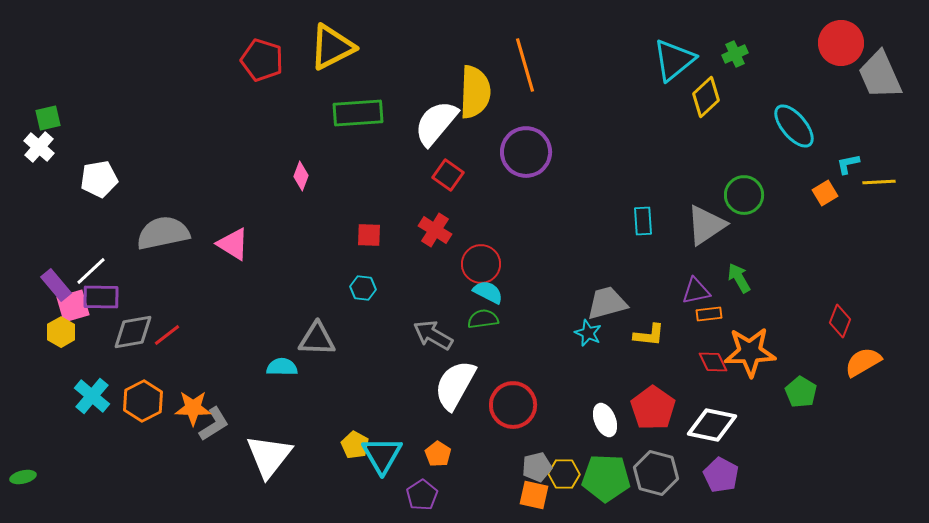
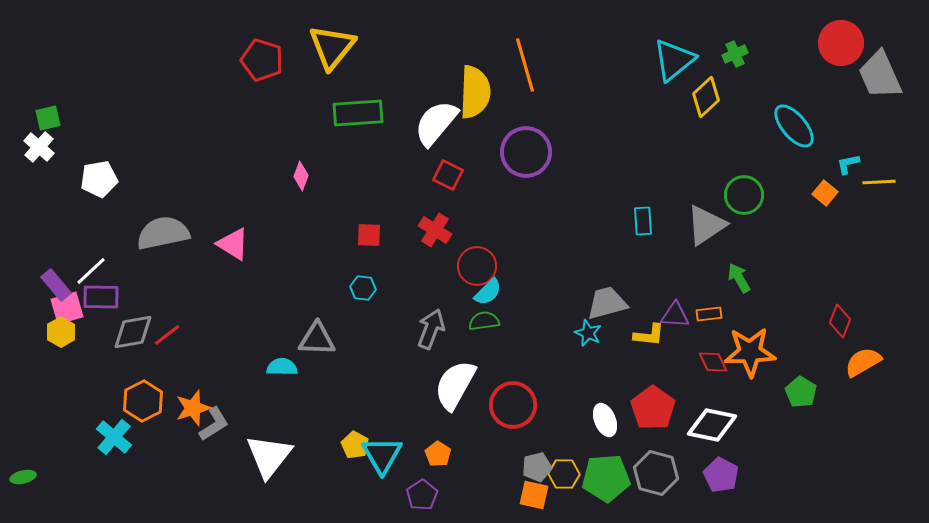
yellow triangle at (332, 47): rotated 24 degrees counterclockwise
red square at (448, 175): rotated 8 degrees counterclockwise
orange square at (825, 193): rotated 20 degrees counterclockwise
red circle at (481, 264): moved 4 px left, 2 px down
purple triangle at (696, 291): moved 21 px left, 24 px down; rotated 16 degrees clockwise
cyan semicircle at (488, 292): rotated 108 degrees clockwise
pink square at (73, 306): moved 6 px left, 2 px down
green semicircle at (483, 319): moved 1 px right, 2 px down
gray arrow at (433, 335): moved 2 px left, 6 px up; rotated 81 degrees clockwise
cyan cross at (92, 396): moved 22 px right, 41 px down
orange star at (193, 408): rotated 18 degrees counterclockwise
green pentagon at (606, 478): rotated 6 degrees counterclockwise
